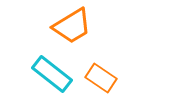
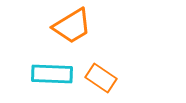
cyan rectangle: rotated 36 degrees counterclockwise
